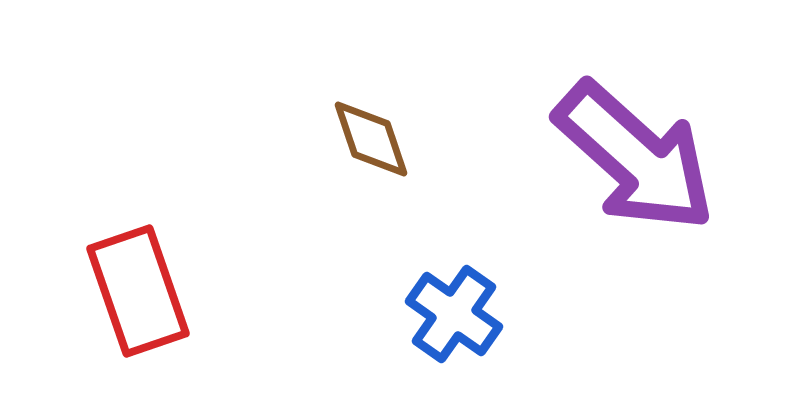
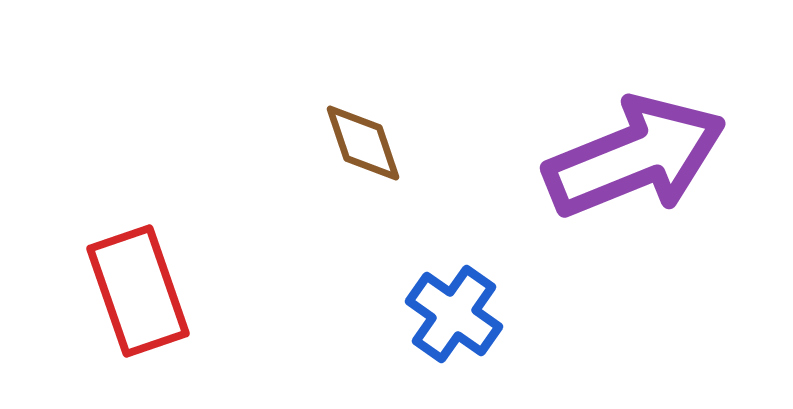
brown diamond: moved 8 px left, 4 px down
purple arrow: rotated 64 degrees counterclockwise
